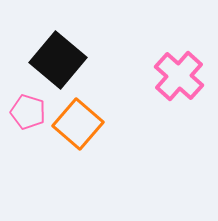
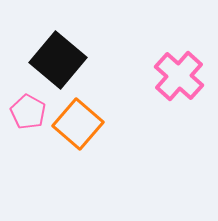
pink pentagon: rotated 12 degrees clockwise
